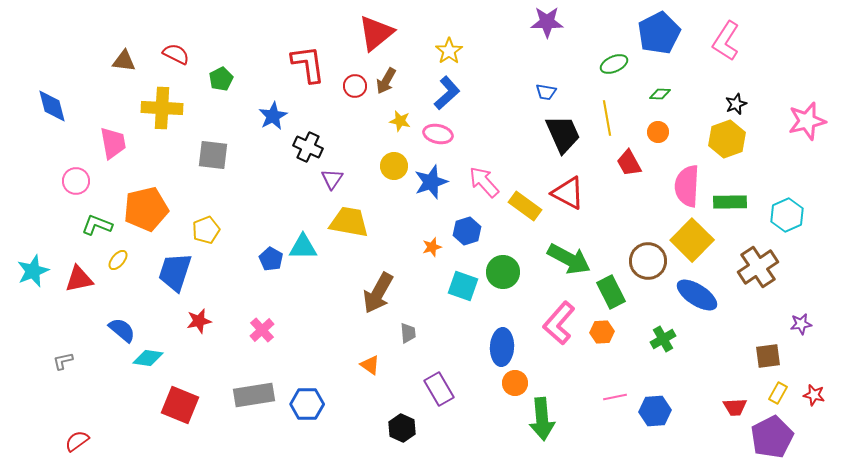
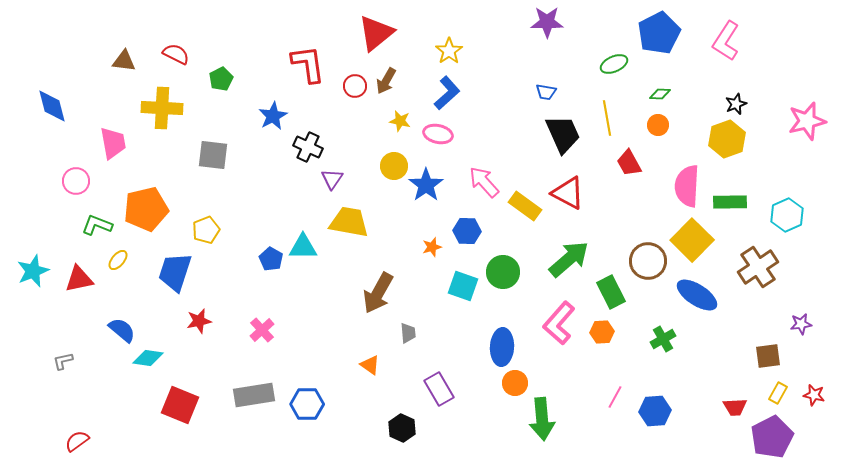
orange circle at (658, 132): moved 7 px up
blue star at (431, 182): moved 5 px left, 3 px down; rotated 16 degrees counterclockwise
blue hexagon at (467, 231): rotated 20 degrees clockwise
green arrow at (569, 259): rotated 69 degrees counterclockwise
pink line at (615, 397): rotated 50 degrees counterclockwise
